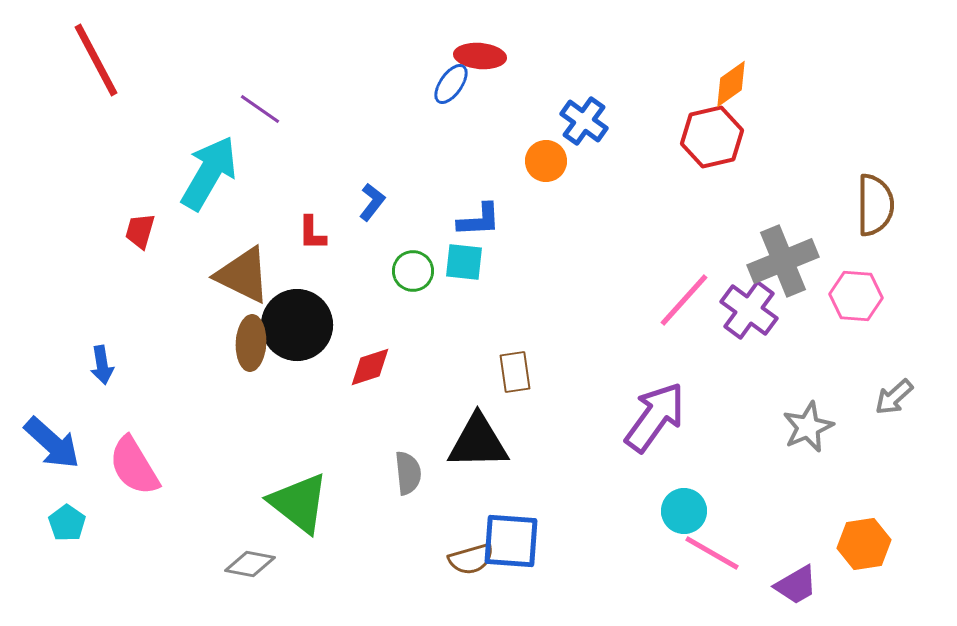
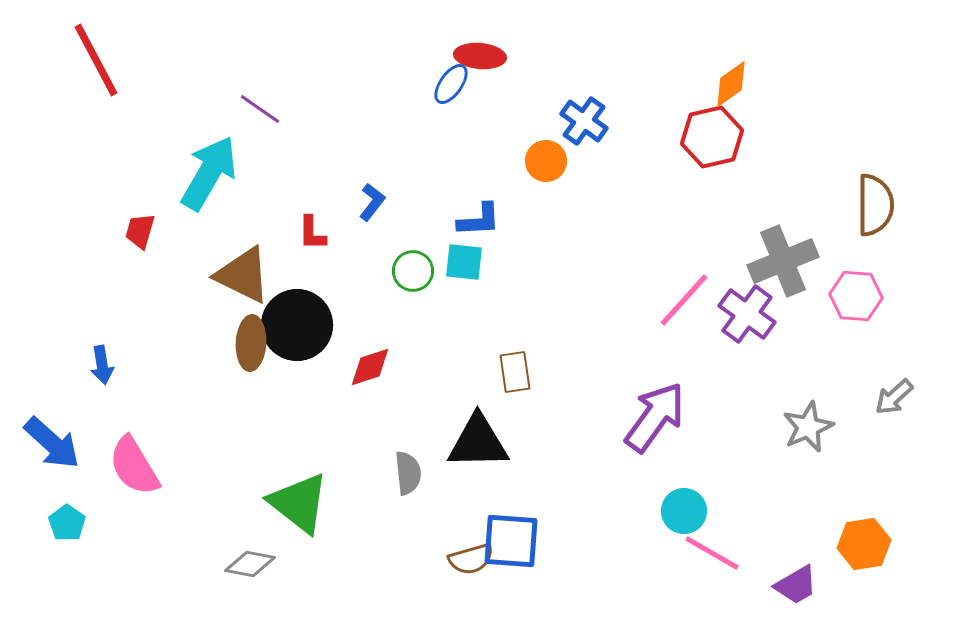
purple cross at (749, 310): moved 2 px left, 4 px down
